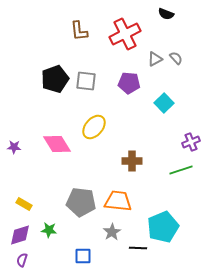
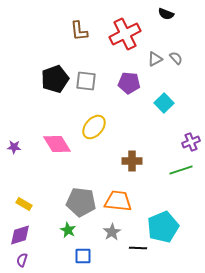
green star: moved 19 px right; rotated 21 degrees clockwise
